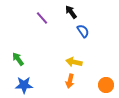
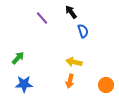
blue semicircle: rotated 16 degrees clockwise
green arrow: moved 1 px up; rotated 80 degrees clockwise
blue star: moved 1 px up
